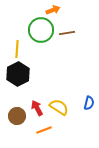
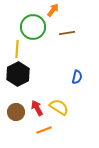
orange arrow: rotated 32 degrees counterclockwise
green circle: moved 8 px left, 3 px up
blue semicircle: moved 12 px left, 26 px up
brown circle: moved 1 px left, 4 px up
